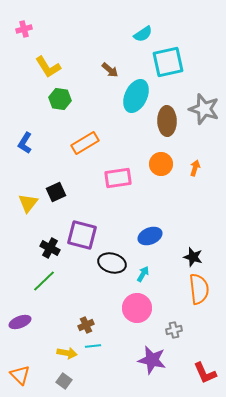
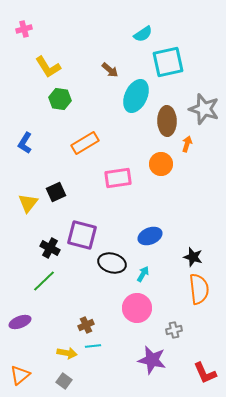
orange arrow: moved 8 px left, 24 px up
orange triangle: rotated 35 degrees clockwise
